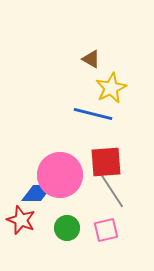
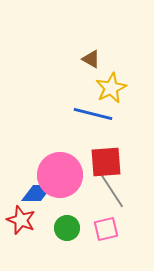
pink square: moved 1 px up
